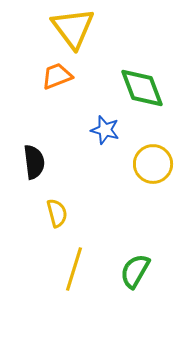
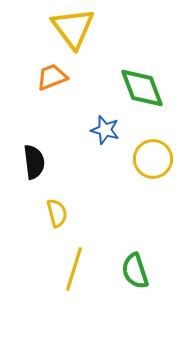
orange trapezoid: moved 5 px left, 1 px down
yellow circle: moved 5 px up
green semicircle: rotated 48 degrees counterclockwise
